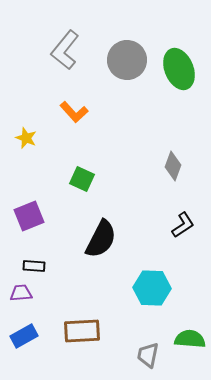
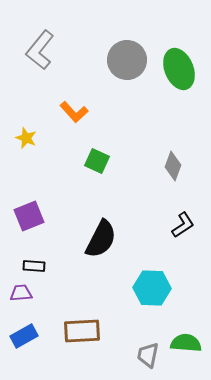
gray L-shape: moved 25 px left
green square: moved 15 px right, 18 px up
green semicircle: moved 4 px left, 4 px down
